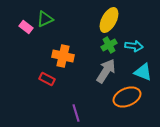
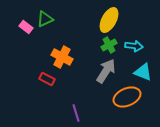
orange cross: moved 1 px left, 1 px down; rotated 15 degrees clockwise
